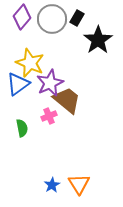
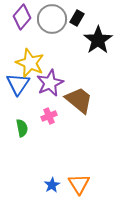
blue triangle: rotated 20 degrees counterclockwise
brown trapezoid: moved 12 px right
